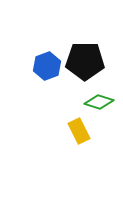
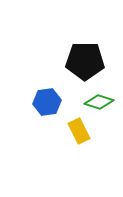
blue hexagon: moved 36 px down; rotated 12 degrees clockwise
